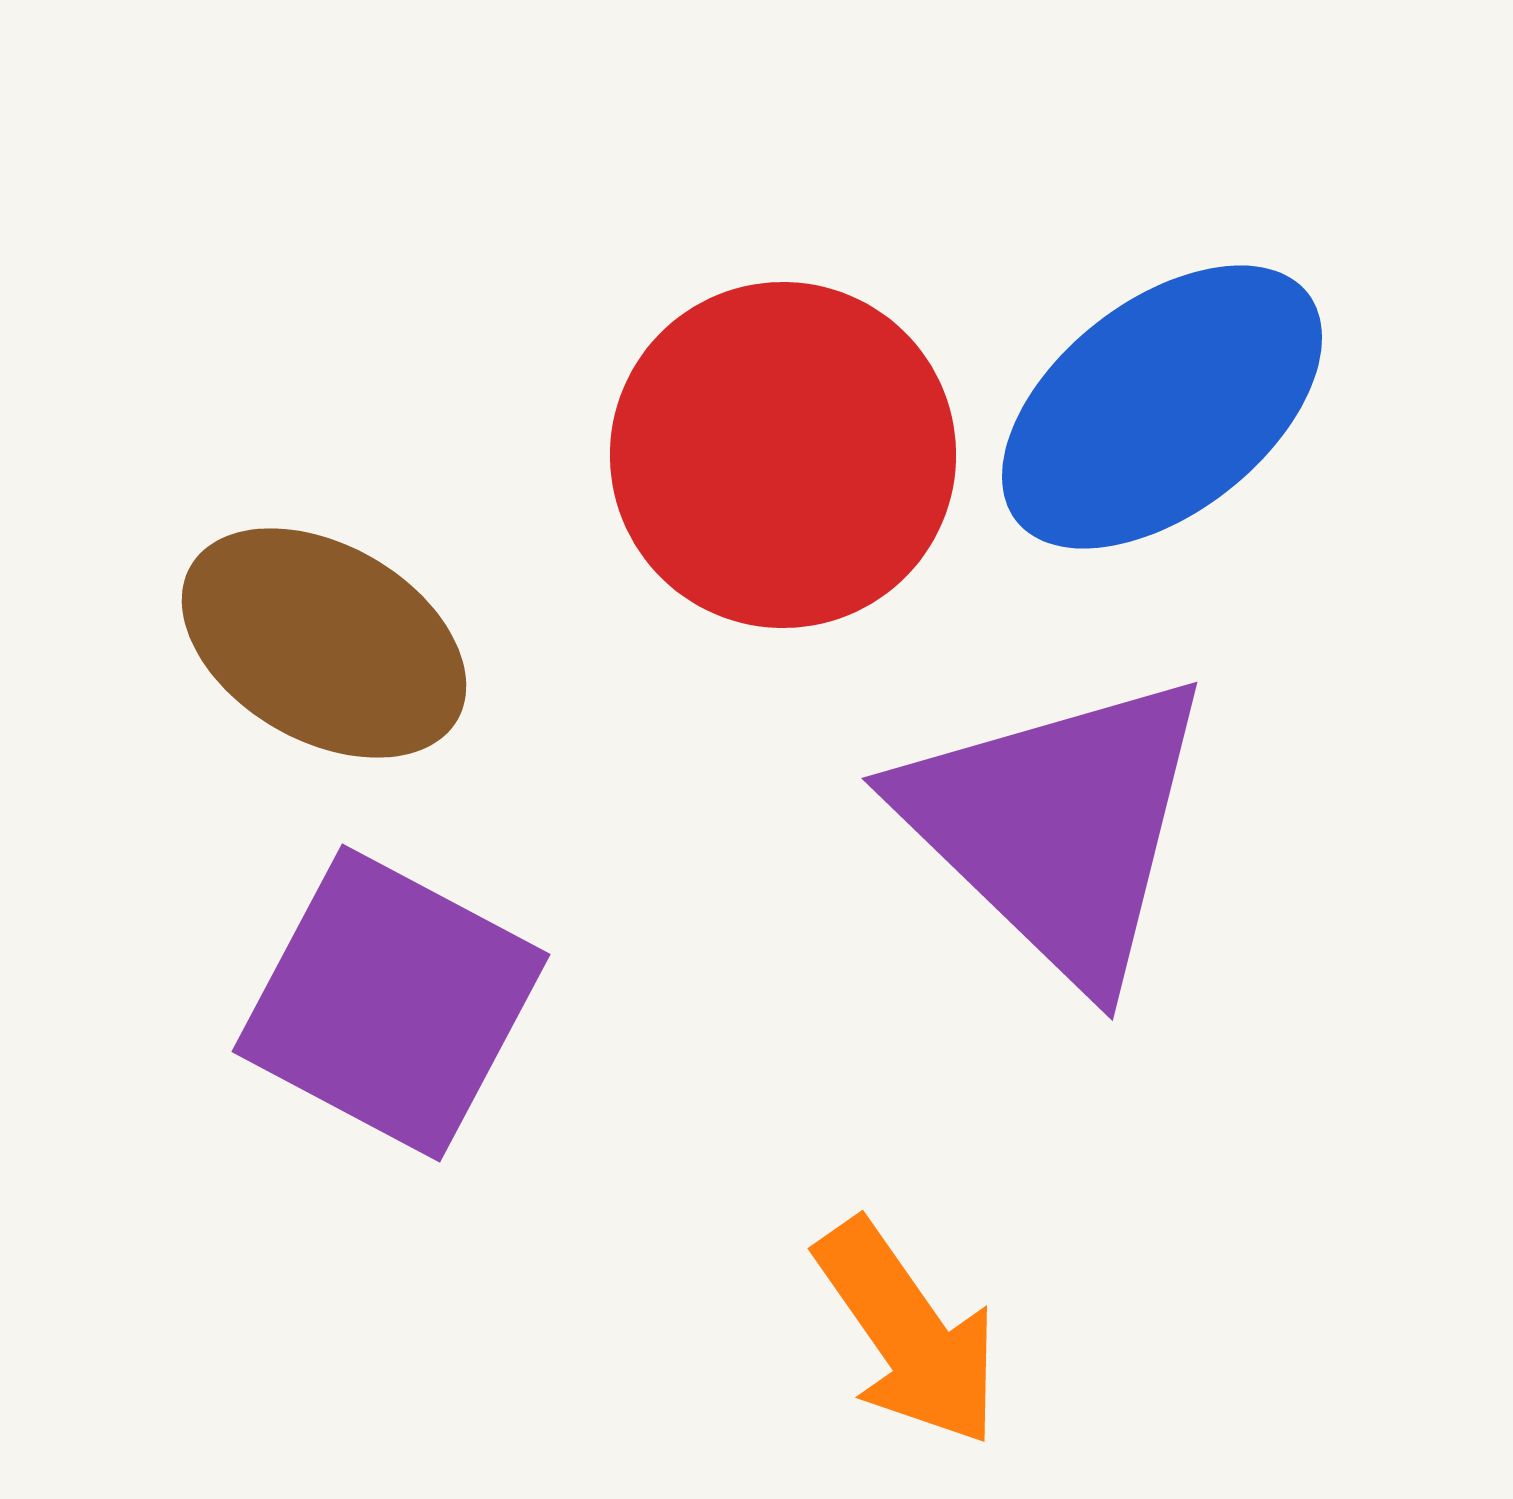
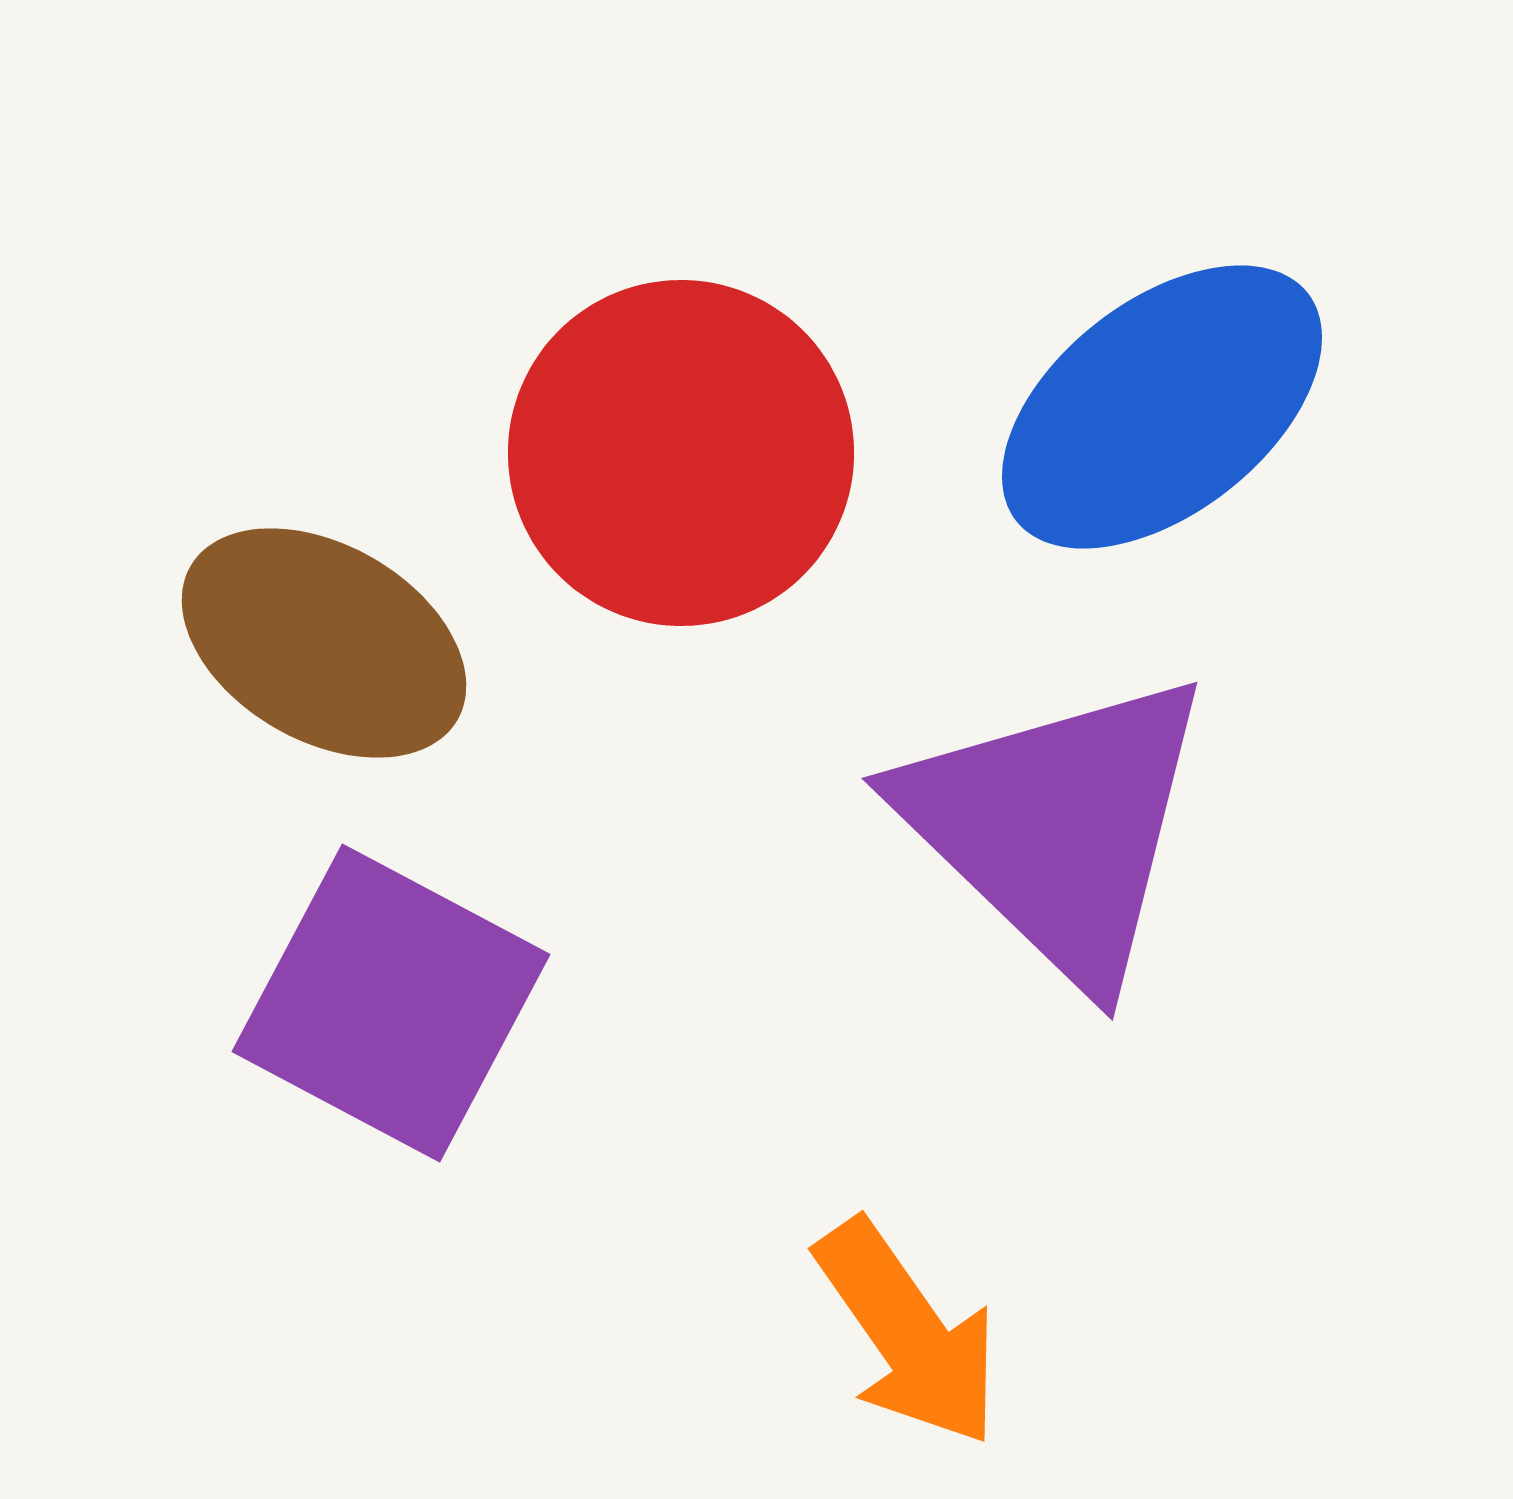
red circle: moved 102 px left, 2 px up
